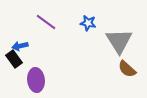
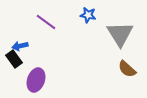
blue star: moved 8 px up
gray triangle: moved 1 px right, 7 px up
purple ellipse: rotated 25 degrees clockwise
